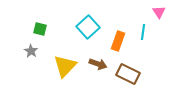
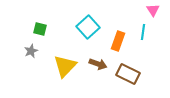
pink triangle: moved 6 px left, 2 px up
gray star: rotated 16 degrees clockwise
